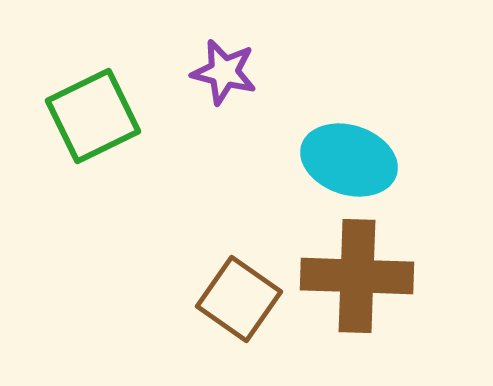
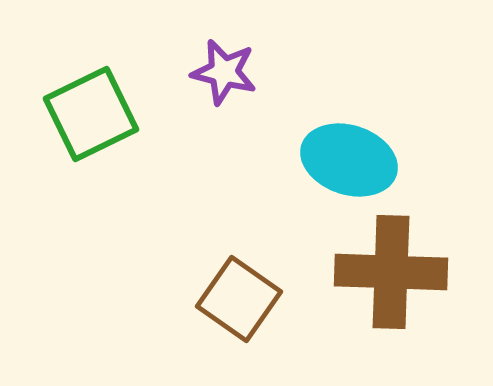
green square: moved 2 px left, 2 px up
brown cross: moved 34 px right, 4 px up
